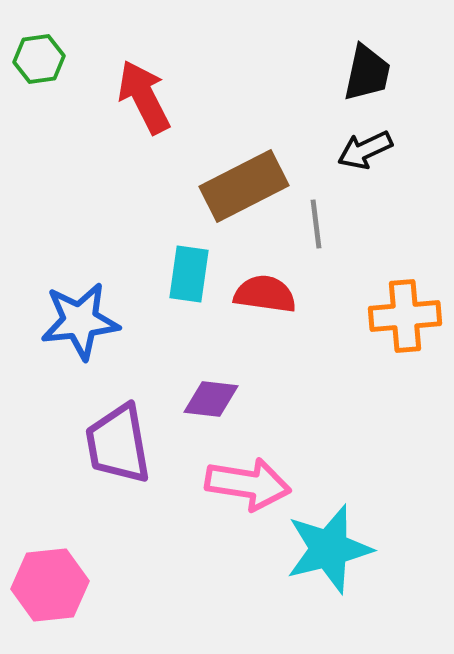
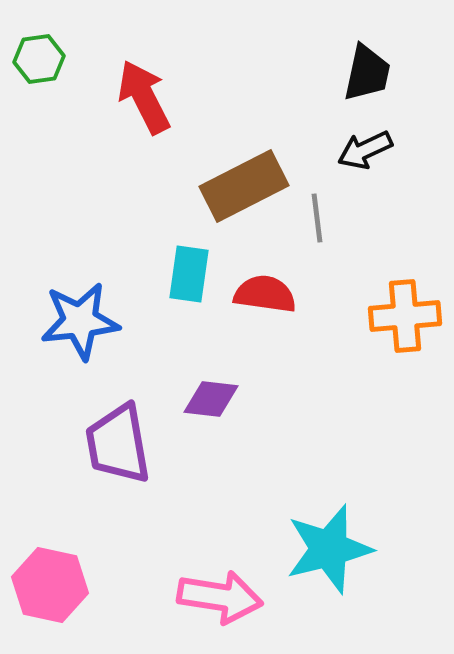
gray line: moved 1 px right, 6 px up
pink arrow: moved 28 px left, 113 px down
pink hexagon: rotated 18 degrees clockwise
